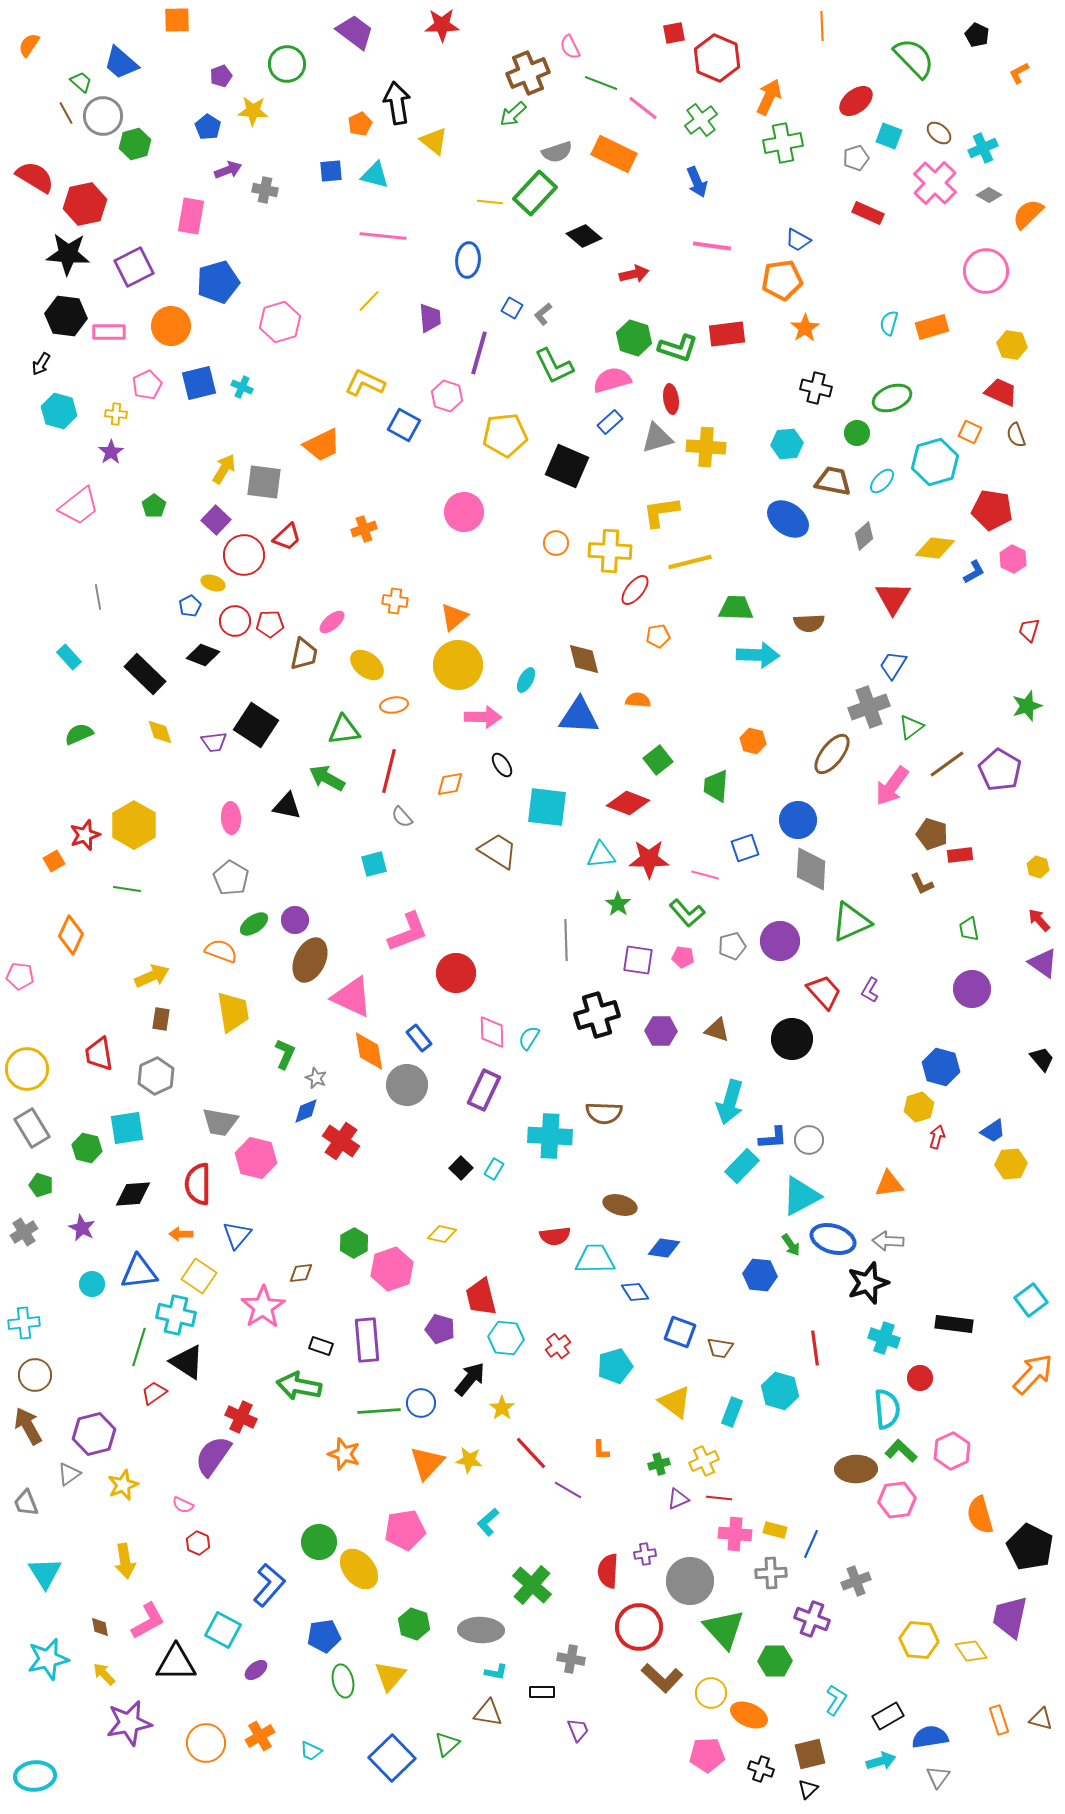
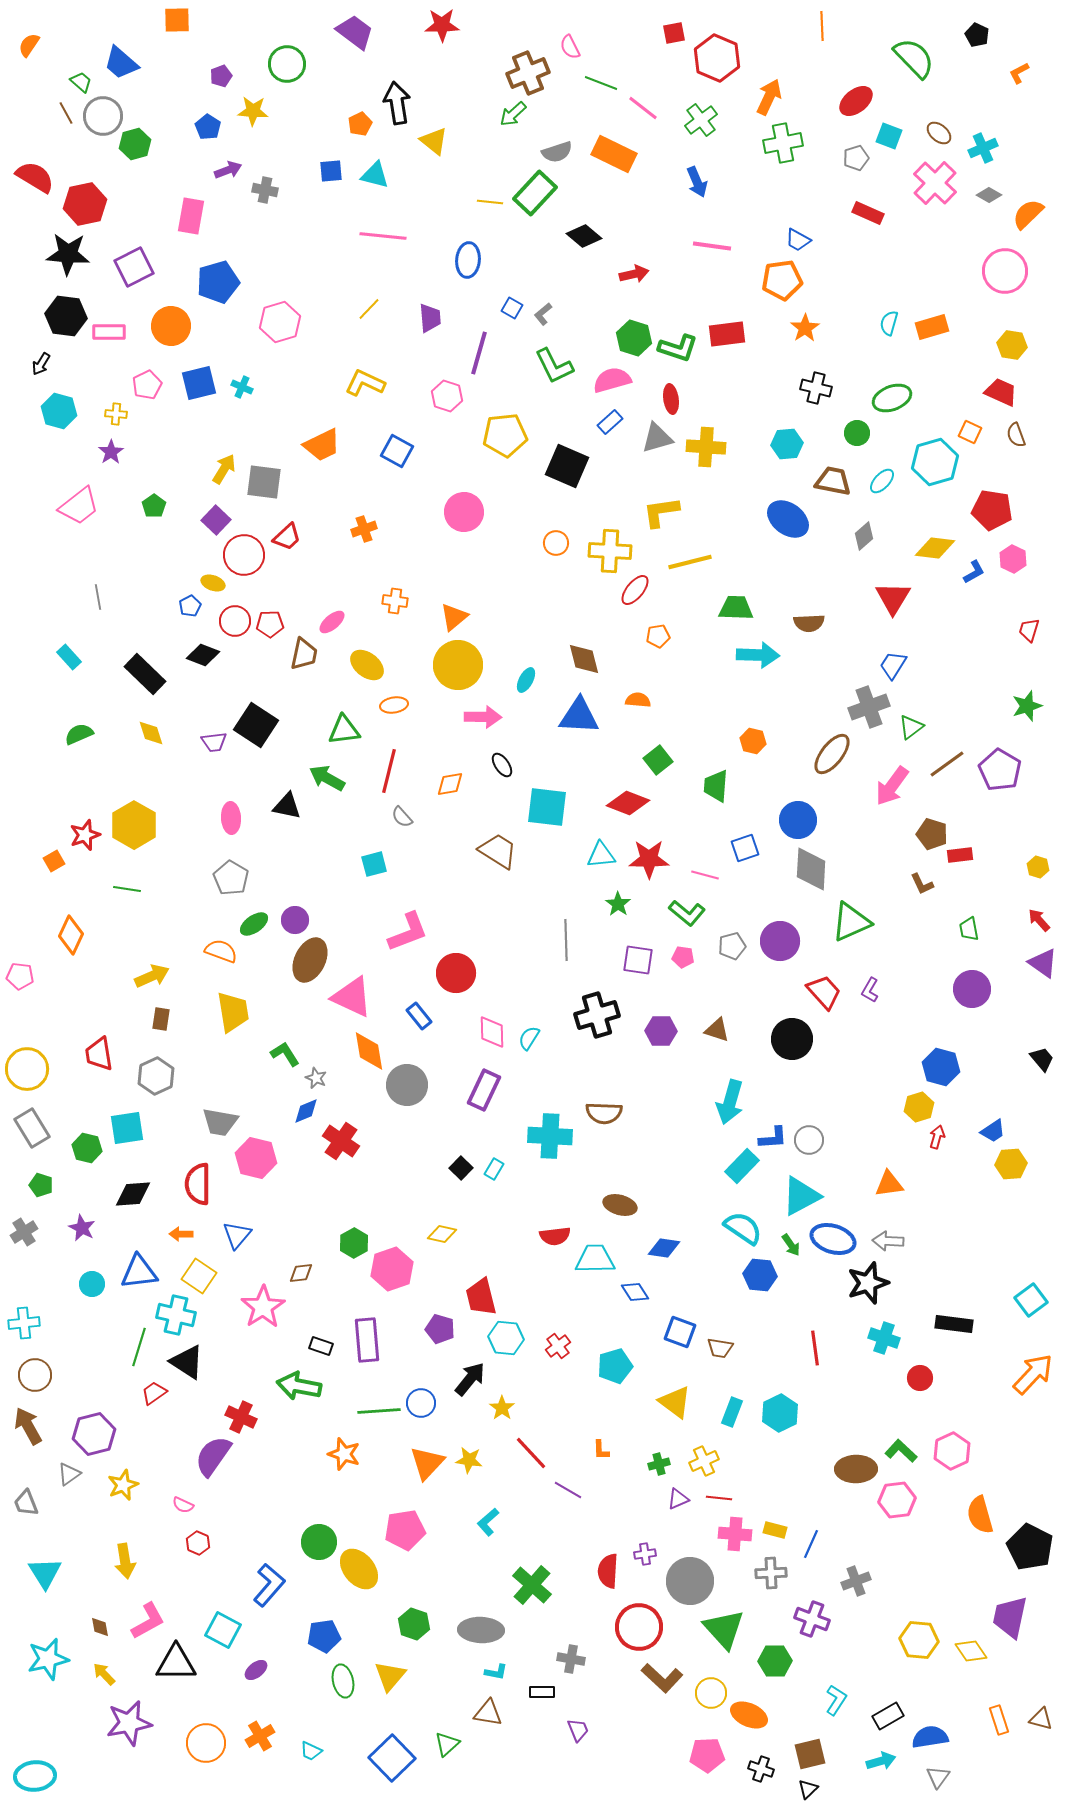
pink circle at (986, 271): moved 19 px right
yellow line at (369, 301): moved 8 px down
blue square at (404, 425): moved 7 px left, 26 px down
yellow diamond at (160, 732): moved 9 px left, 1 px down
green L-shape at (687, 913): rotated 9 degrees counterclockwise
blue rectangle at (419, 1038): moved 22 px up
green L-shape at (285, 1054): rotated 56 degrees counterclockwise
cyan hexagon at (780, 1391): moved 22 px down; rotated 18 degrees clockwise
cyan semicircle at (887, 1409): moved 144 px left, 181 px up; rotated 51 degrees counterclockwise
